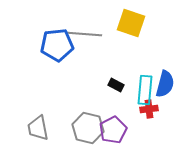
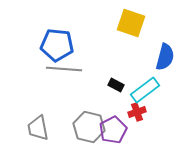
gray line: moved 20 px left, 35 px down
blue pentagon: rotated 12 degrees clockwise
blue semicircle: moved 27 px up
cyan rectangle: rotated 48 degrees clockwise
red cross: moved 12 px left, 3 px down; rotated 12 degrees counterclockwise
gray hexagon: moved 1 px right, 1 px up
